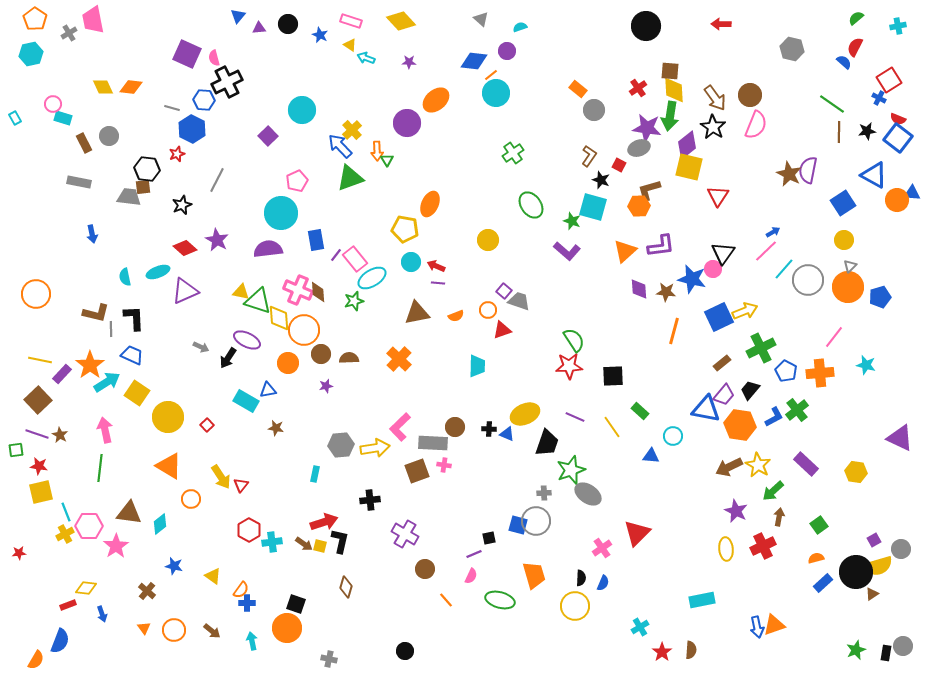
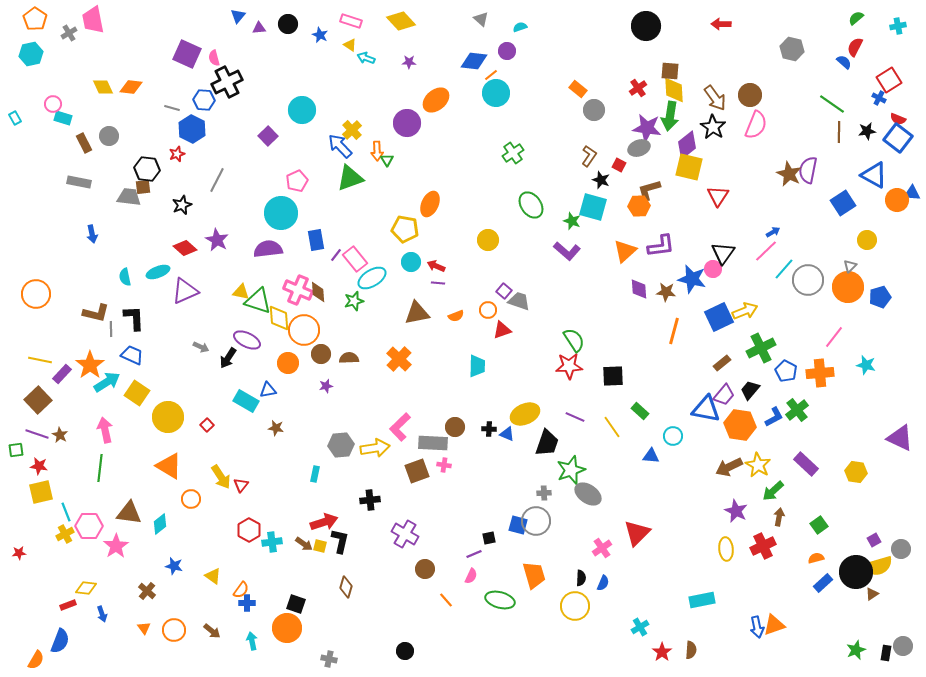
yellow circle at (844, 240): moved 23 px right
